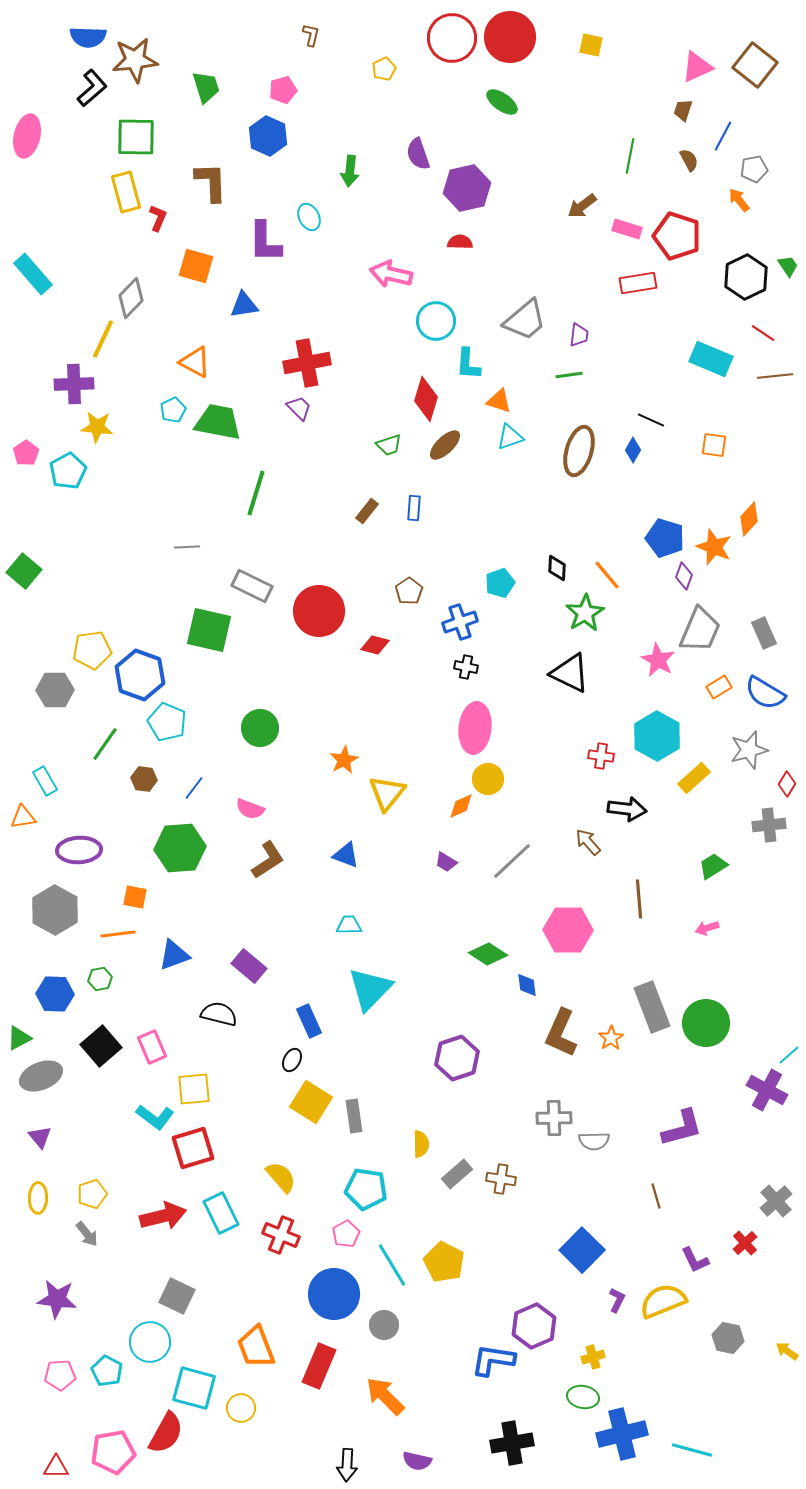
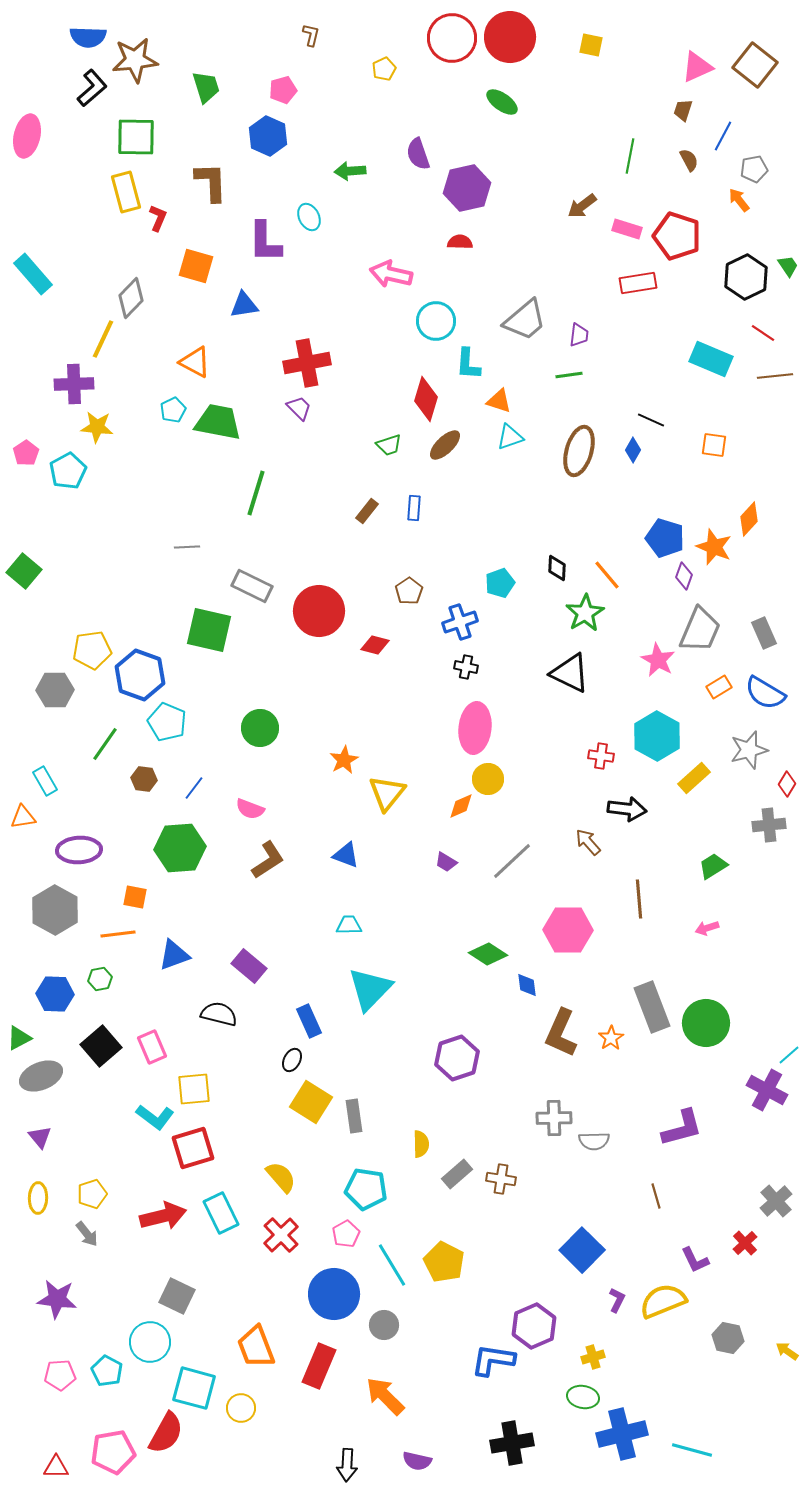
green arrow at (350, 171): rotated 80 degrees clockwise
red cross at (281, 1235): rotated 24 degrees clockwise
